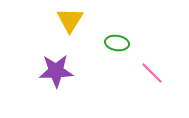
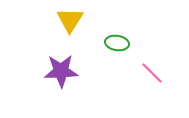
purple star: moved 5 px right
